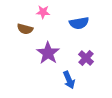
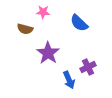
blue semicircle: rotated 54 degrees clockwise
purple cross: moved 2 px right, 9 px down; rotated 21 degrees clockwise
